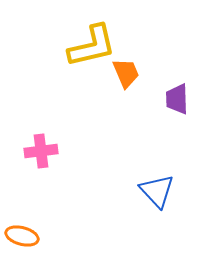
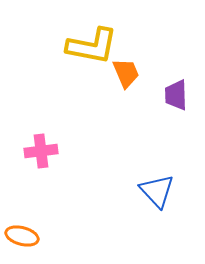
yellow L-shape: rotated 24 degrees clockwise
purple trapezoid: moved 1 px left, 4 px up
